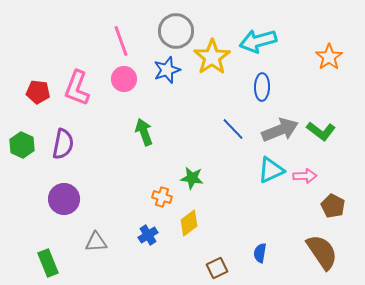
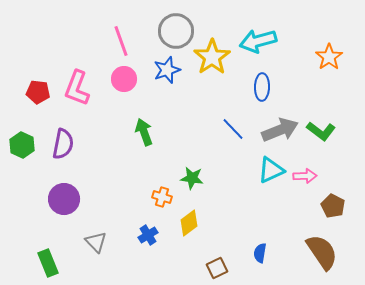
gray triangle: rotated 50 degrees clockwise
